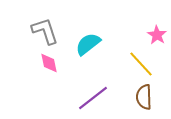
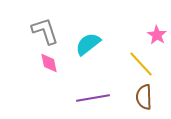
purple line: rotated 28 degrees clockwise
